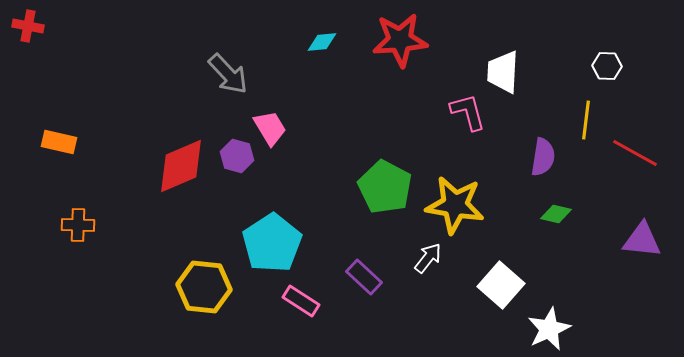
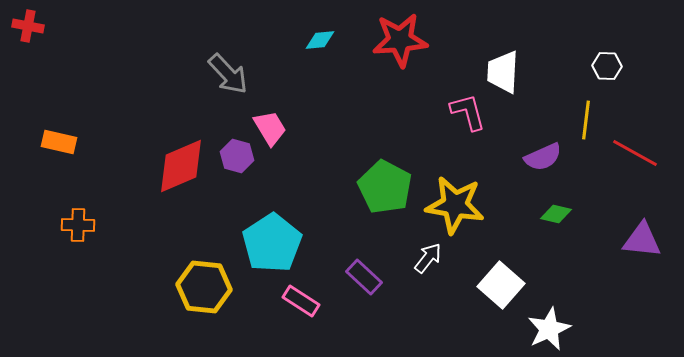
cyan diamond: moved 2 px left, 2 px up
purple semicircle: rotated 57 degrees clockwise
